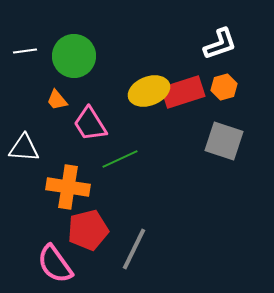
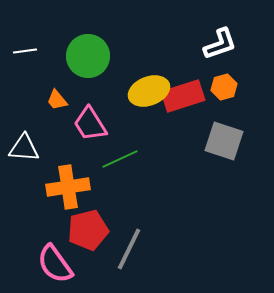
green circle: moved 14 px right
red rectangle: moved 4 px down
orange cross: rotated 18 degrees counterclockwise
gray line: moved 5 px left
